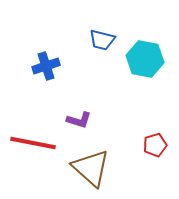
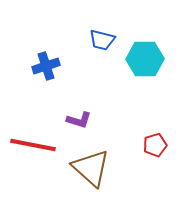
cyan hexagon: rotated 12 degrees counterclockwise
red line: moved 2 px down
